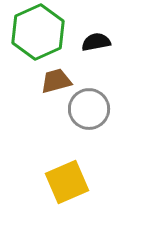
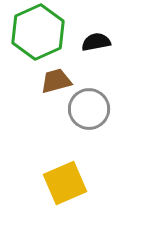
yellow square: moved 2 px left, 1 px down
